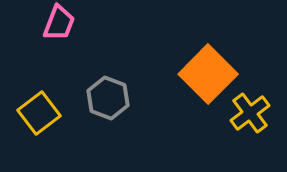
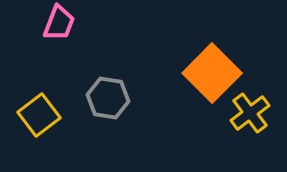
orange square: moved 4 px right, 1 px up
gray hexagon: rotated 12 degrees counterclockwise
yellow square: moved 2 px down
